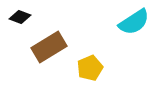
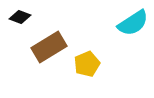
cyan semicircle: moved 1 px left, 1 px down
yellow pentagon: moved 3 px left, 4 px up
